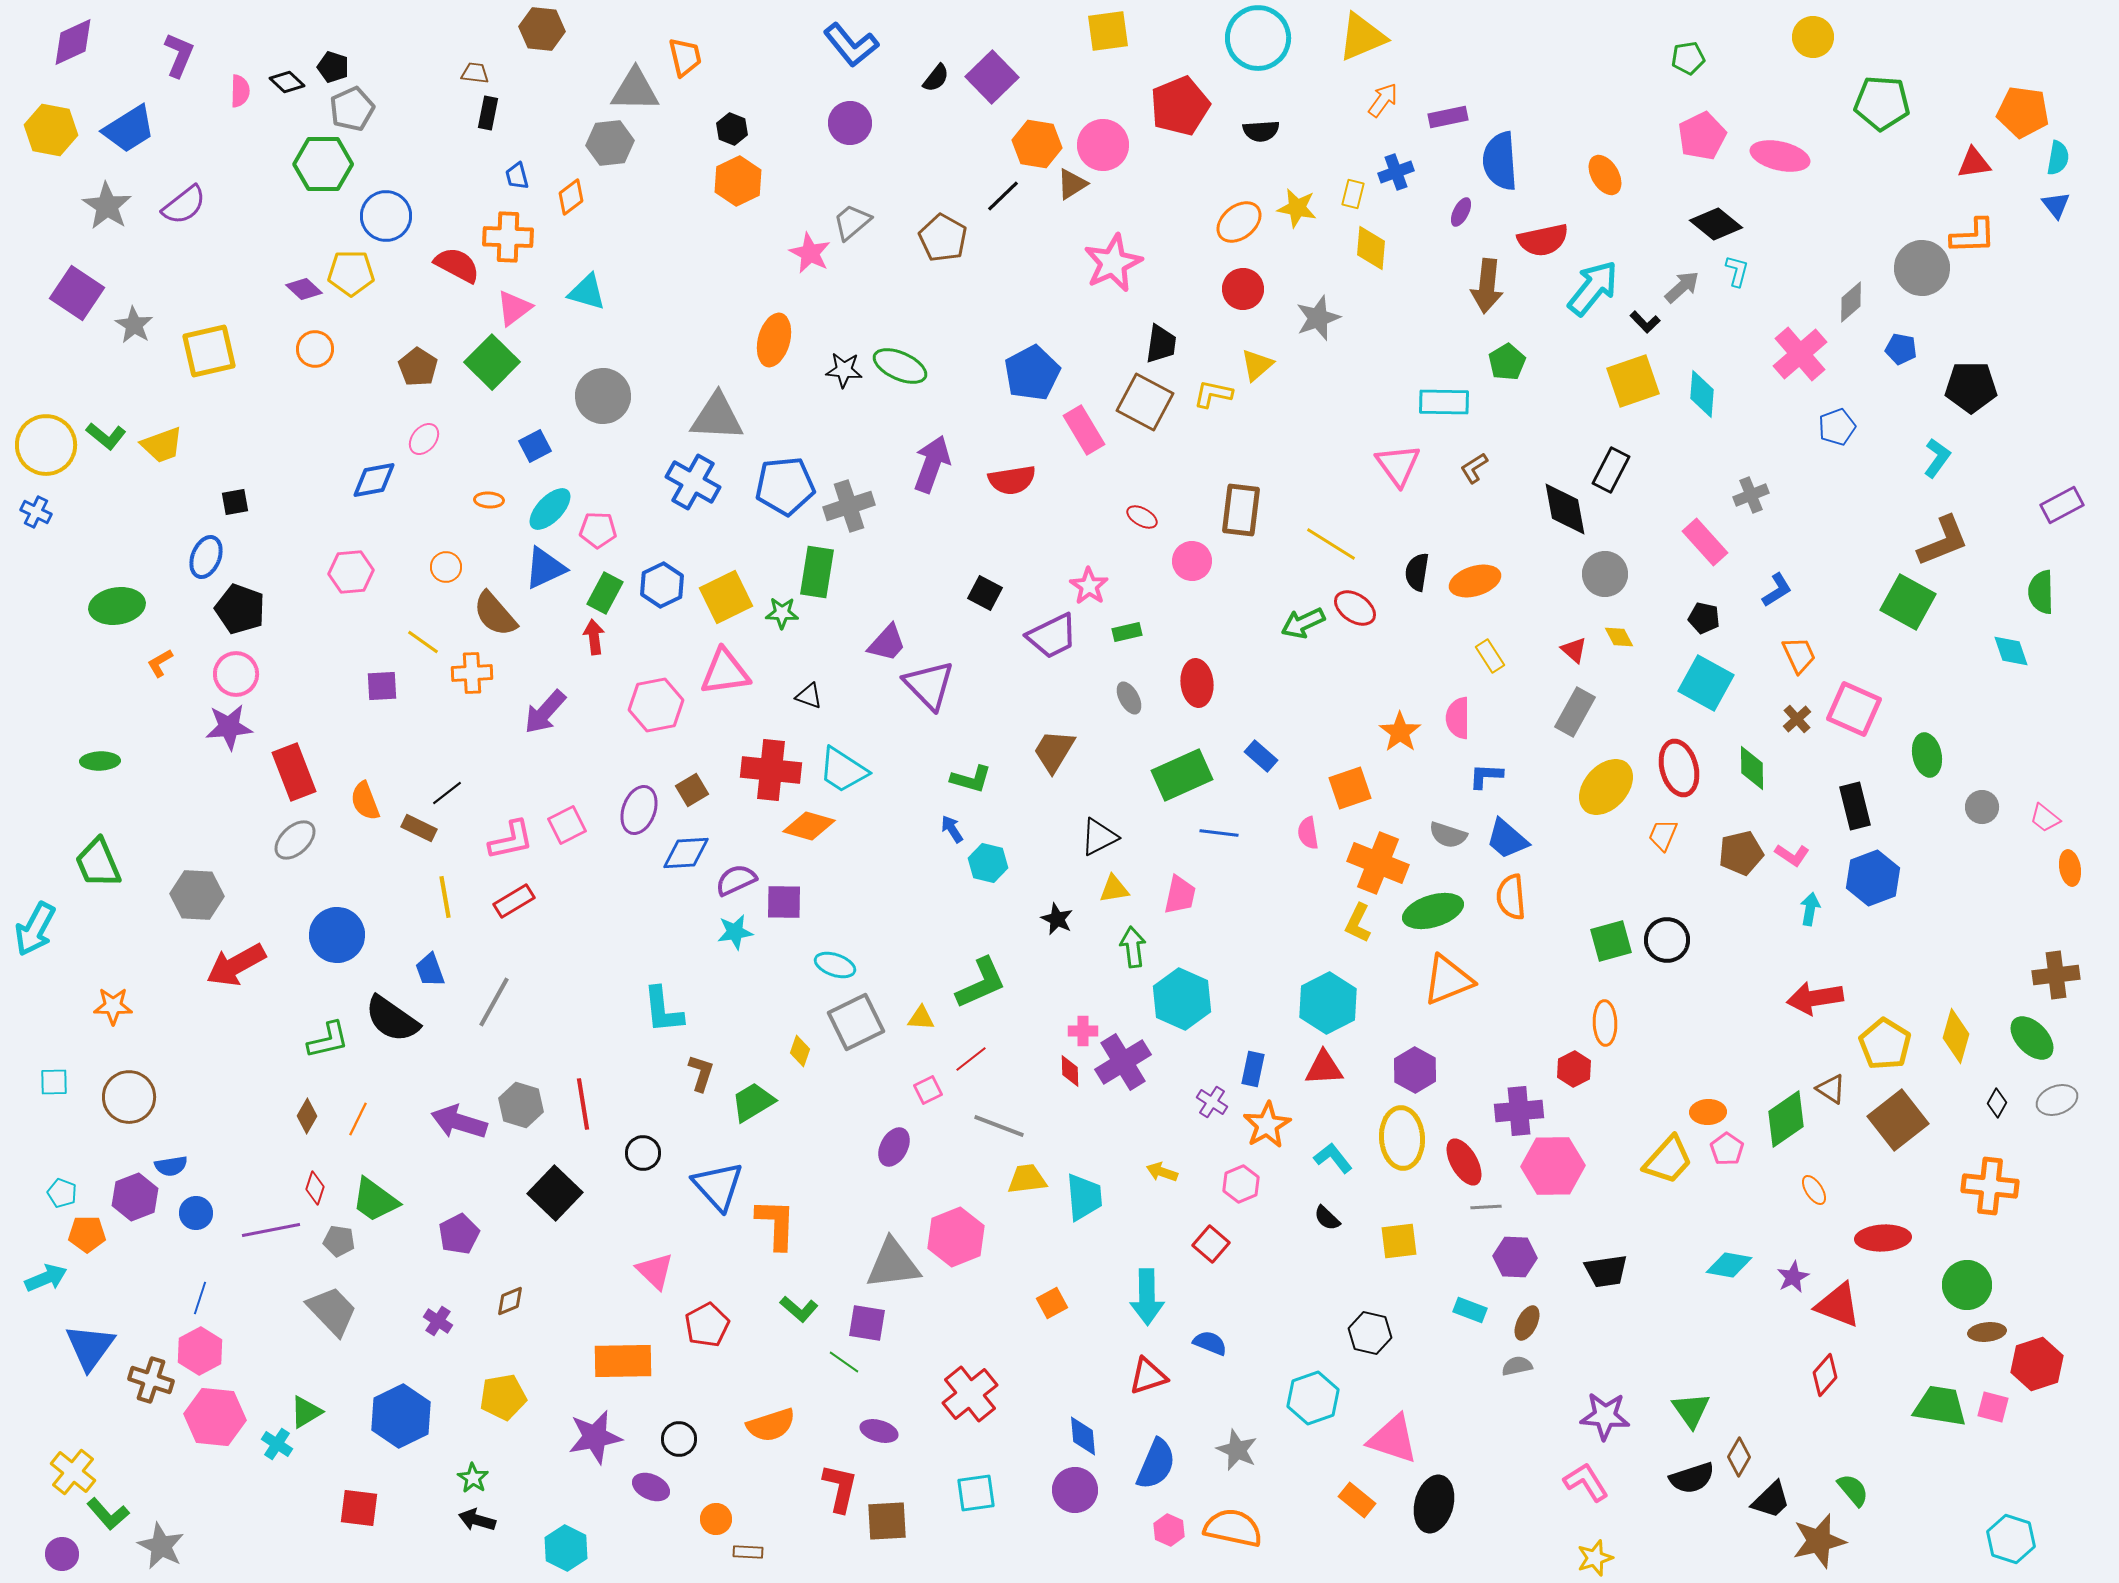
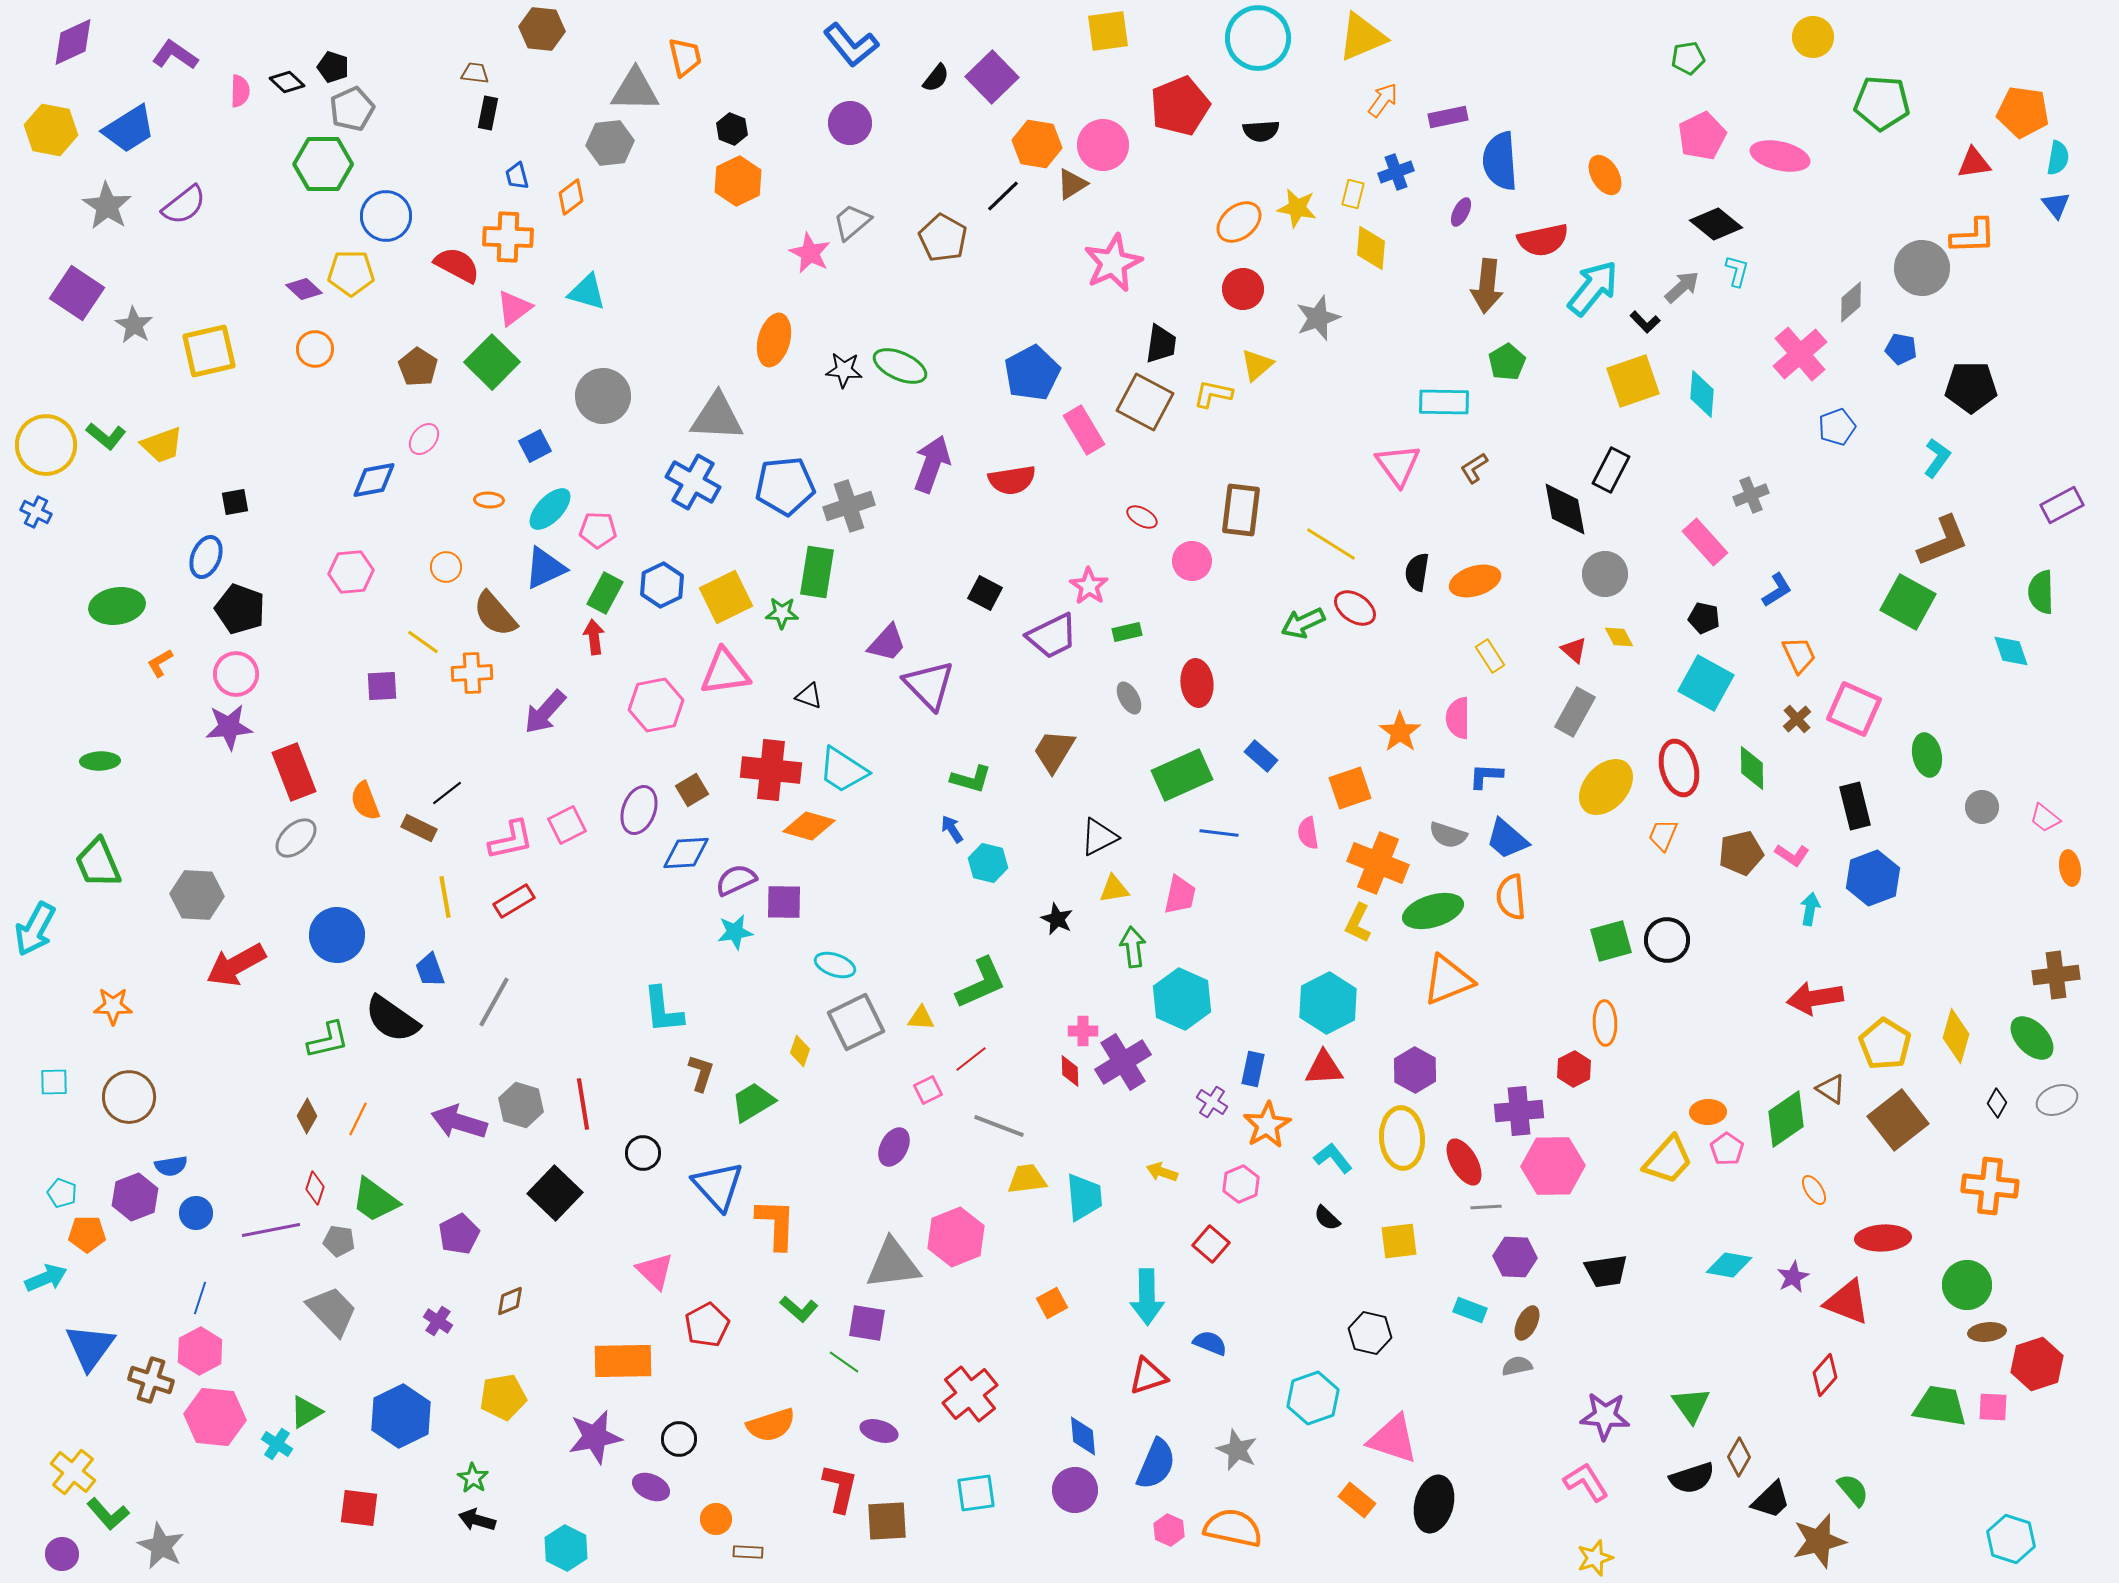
purple L-shape at (179, 55): moved 4 px left; rotated 78 degrees counterclockwise
gray ellipse at (295, 840): moved 1 px right, 2 px up
red triangle at (1838, 1305): moved 9 px right, 3 px up
pink square at (1993, 1407): rotated 12 degrees counterclockwise
green triangle at (1691, 1410): moved 5 px up
